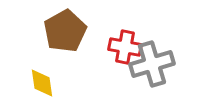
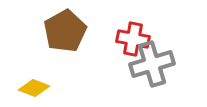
red cross: moved 8 px right, 8 px up
yellow diamond: moved 8 px left, 5 px down; rotated 60 degrees counterclockwise
